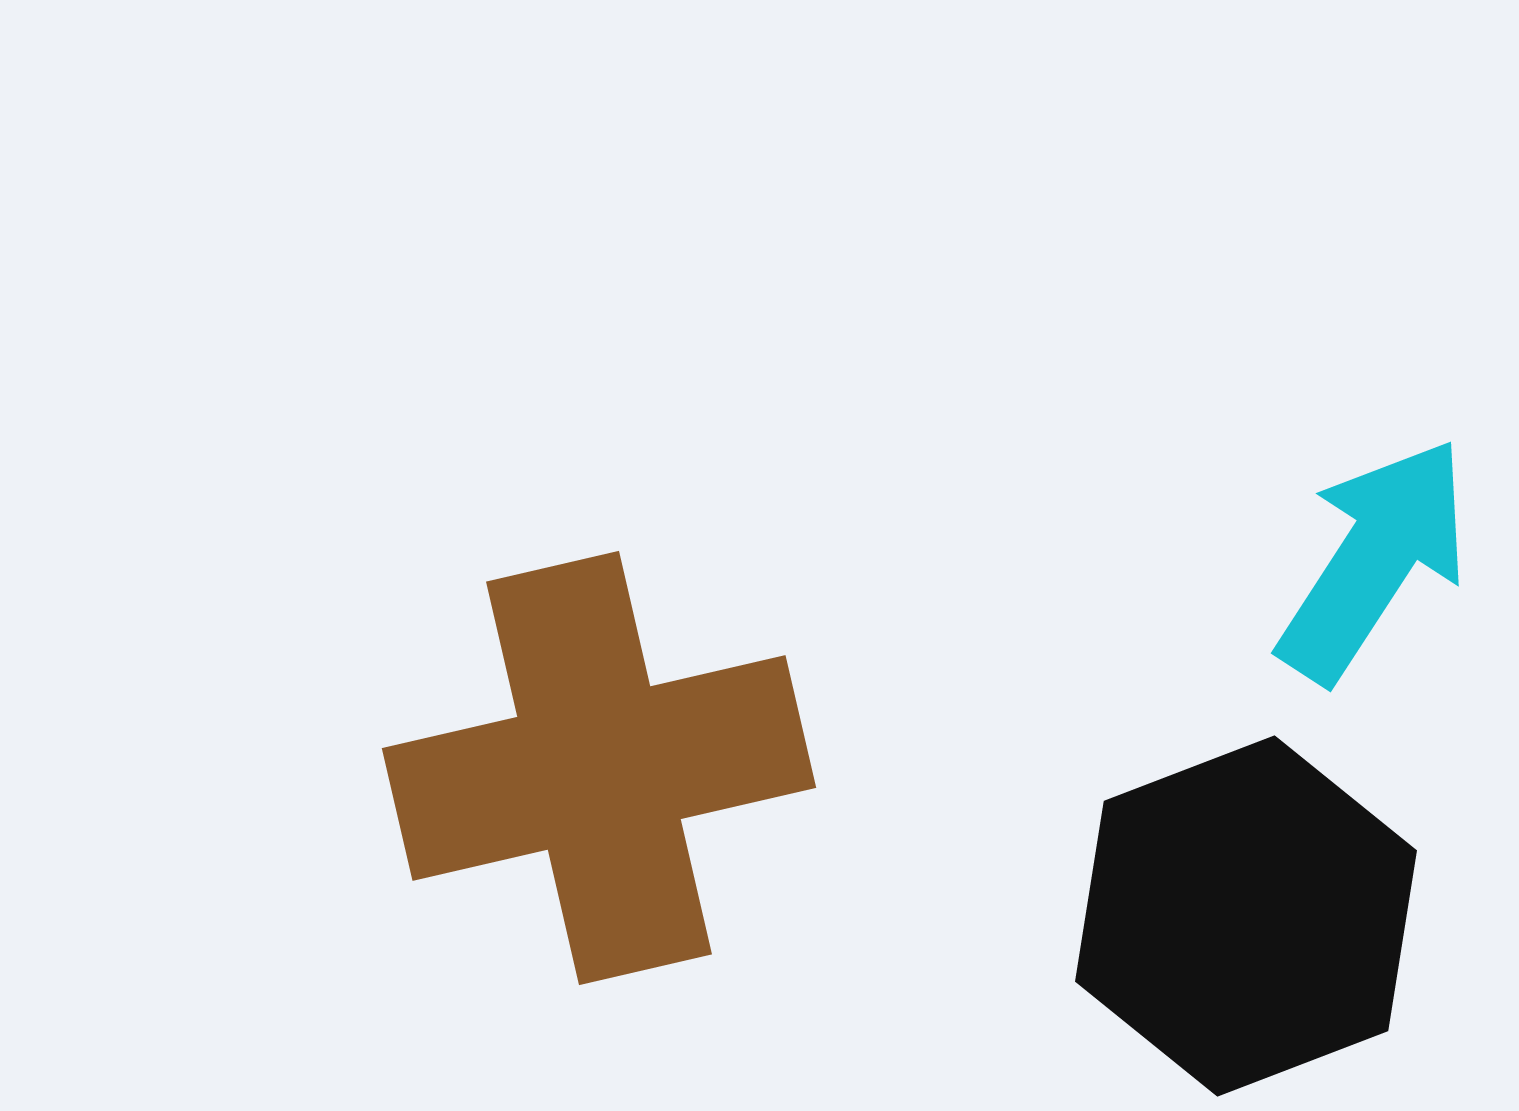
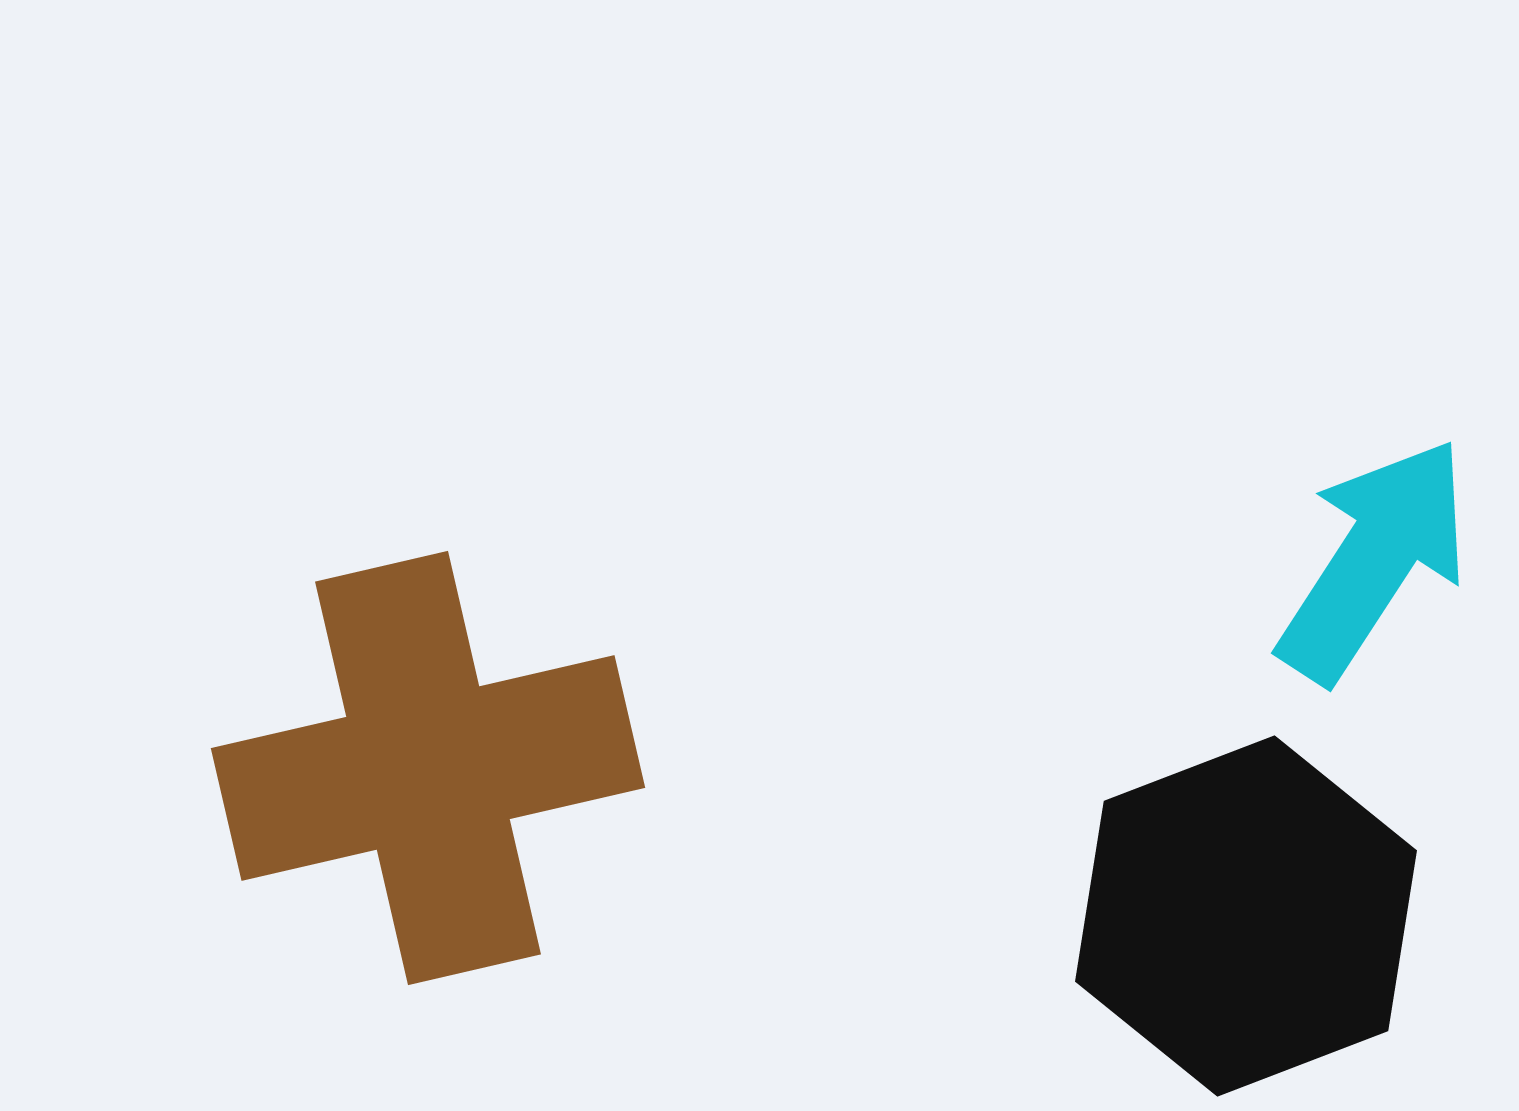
brown cross: moved 171 px left
